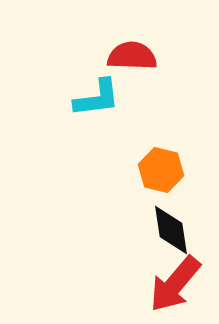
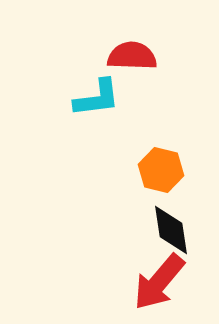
red arrow: moved 16 px left, 2 px up
